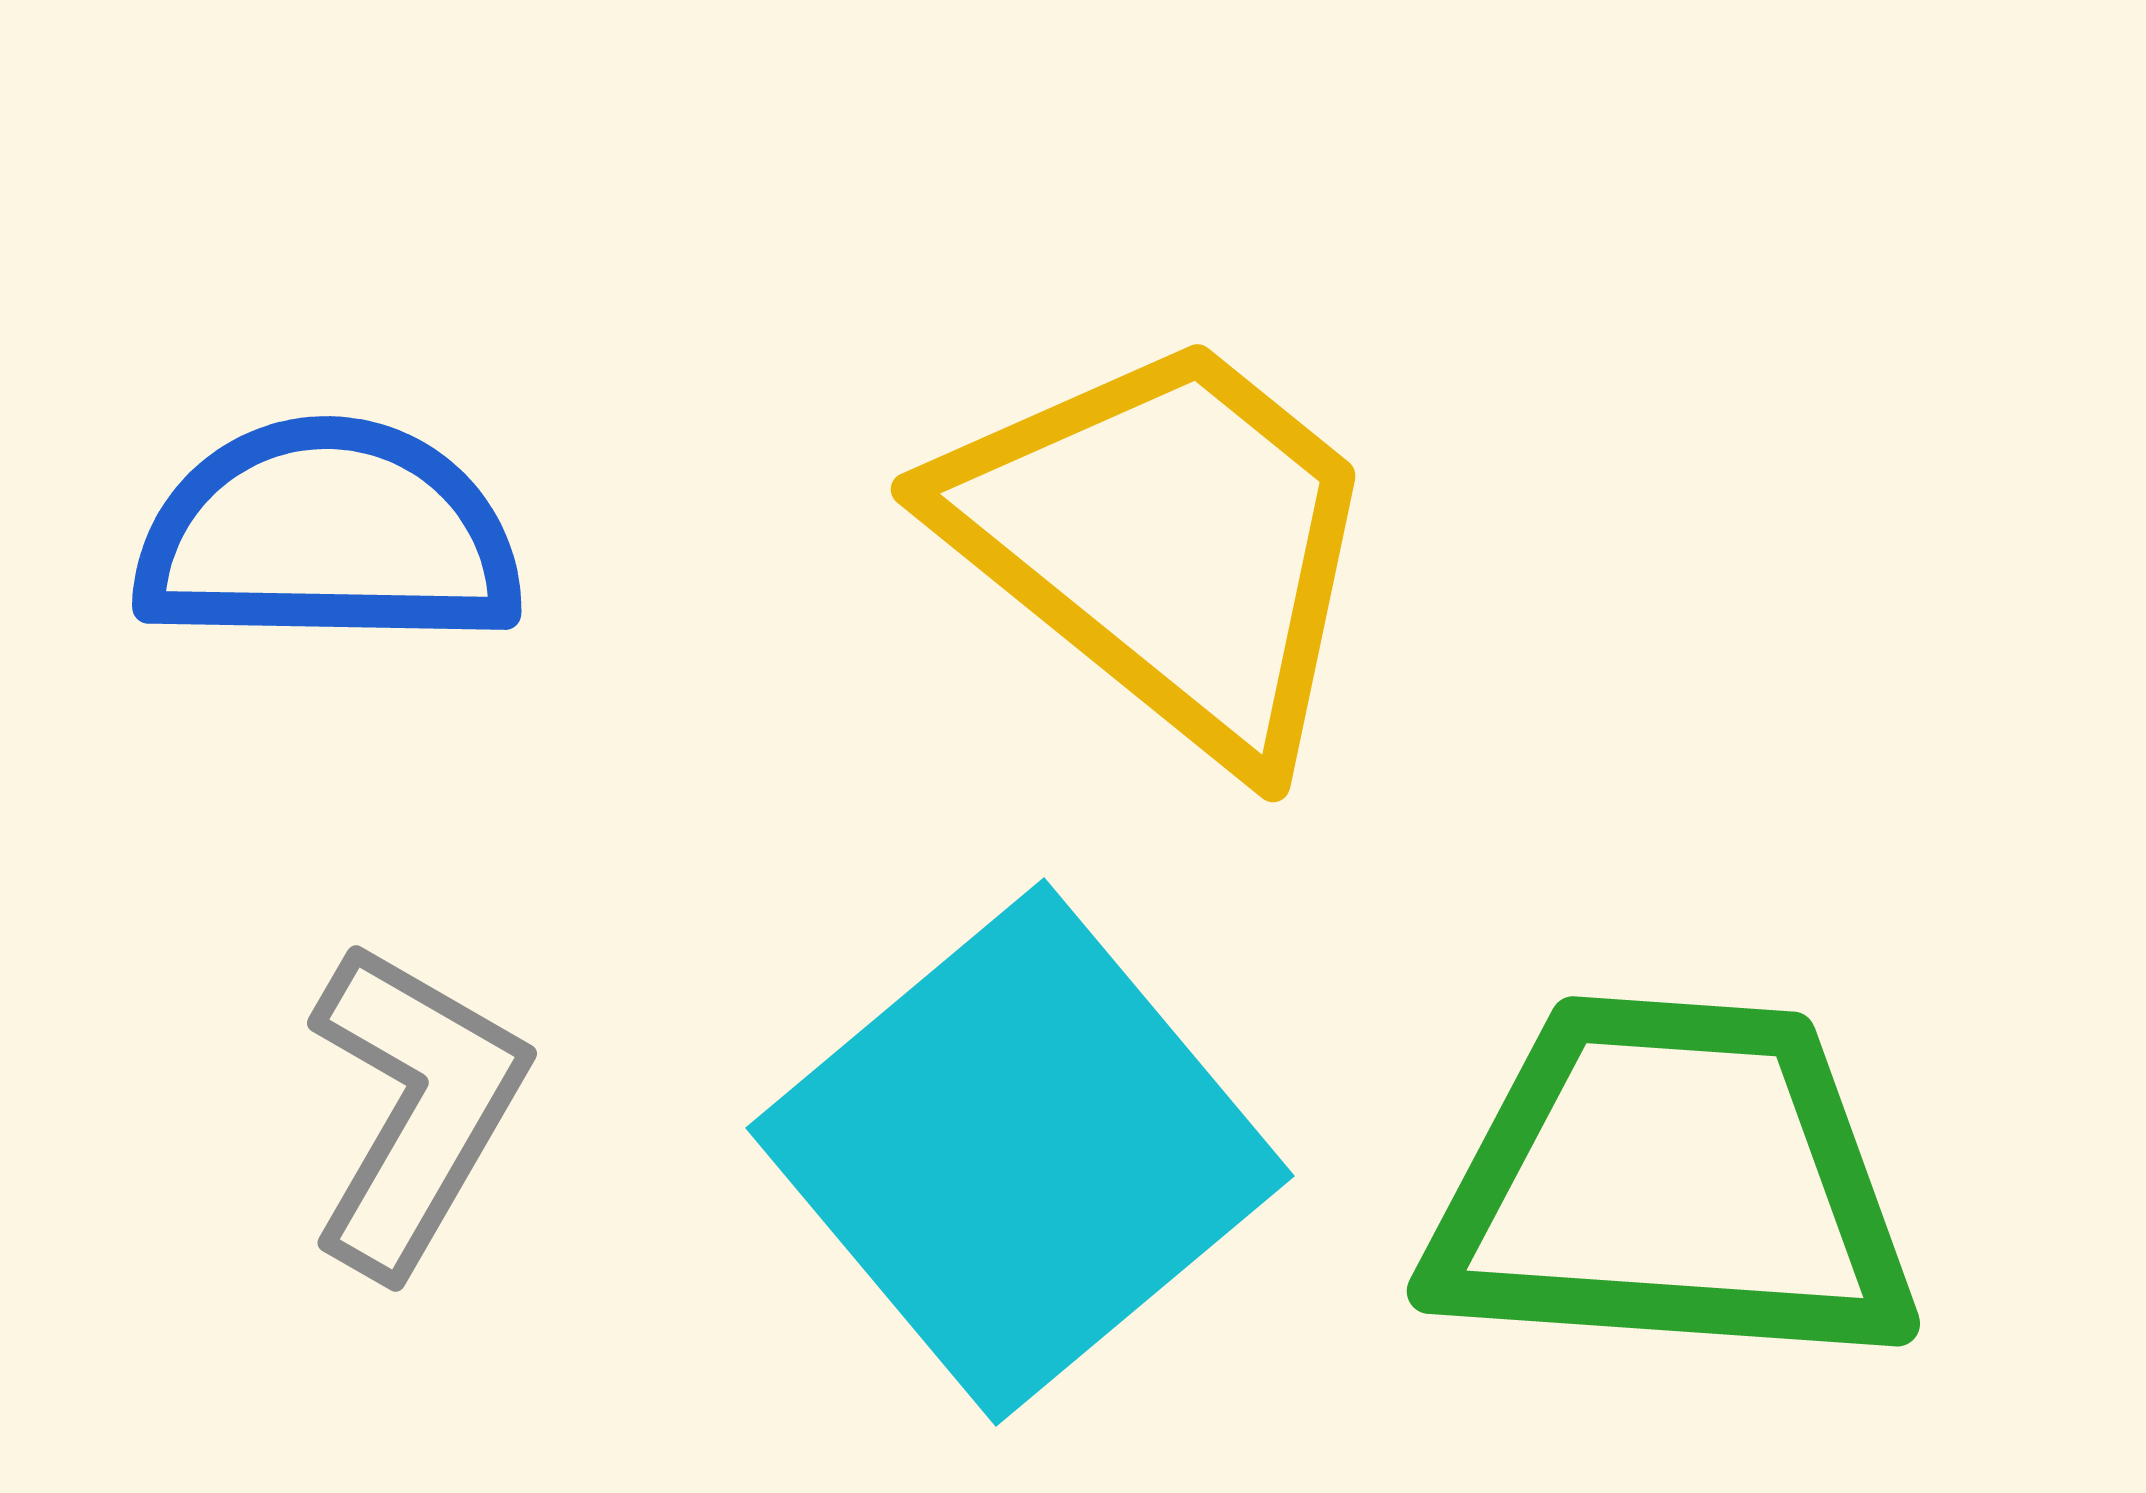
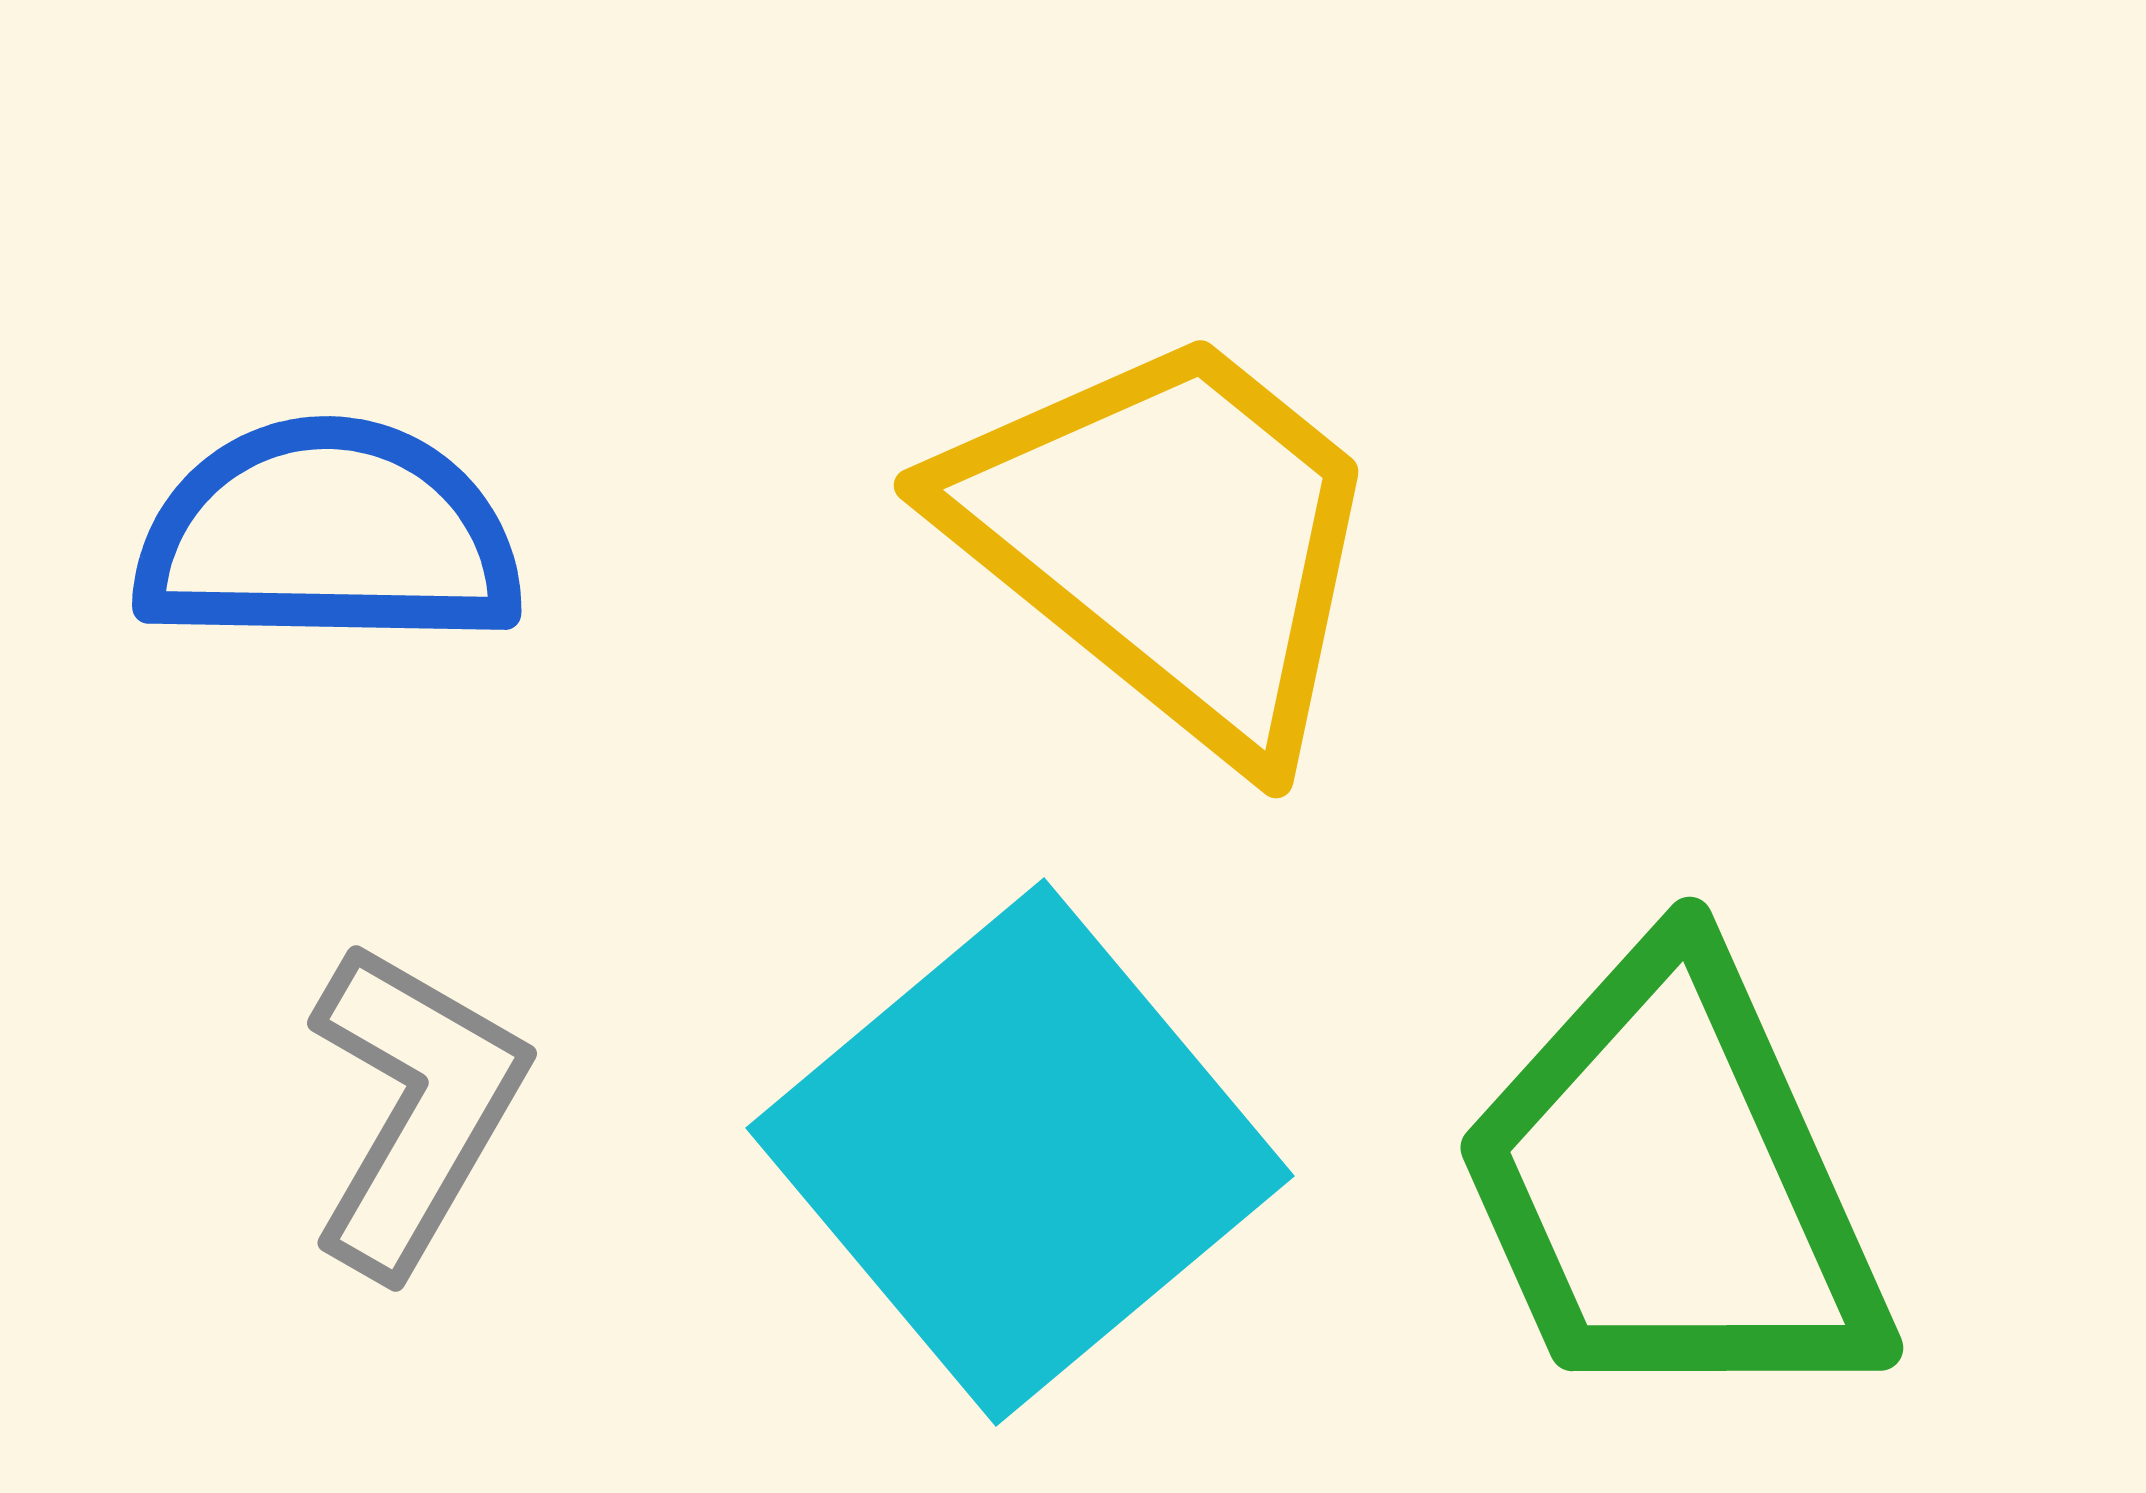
yellow trapezoid: moved 3 px right, 4 px up
green trapezoid: rotated 118 degrees counterclockwise
